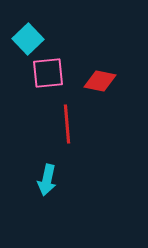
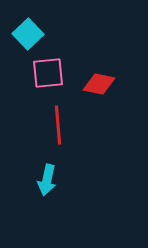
cyan square: moved 5 px up
red diamond: moved 1 px left, 3 px down
red line: moved 9 px left, 1 px down
